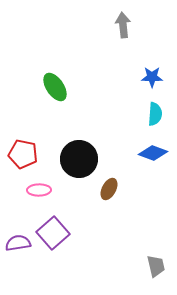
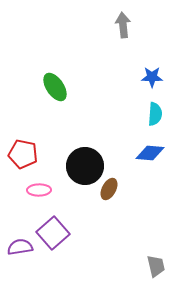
blue diamond: moved 3 px left; rotated 16 degrees counterclockwise
black circle: moved 6 px right, 7 px down
purple semicircle: moved 2 px right, 4 px down
